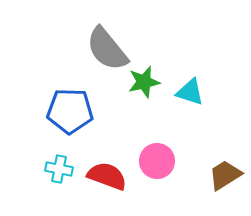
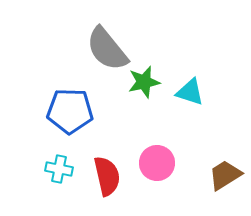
pink circle: moved 2 px down
red semicircle: rotated 57 degrees clockwise
